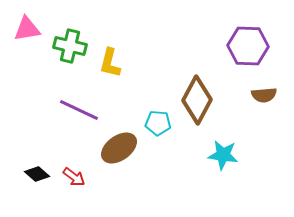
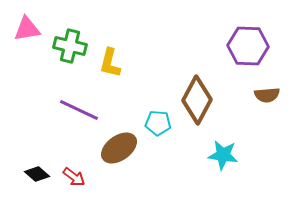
brown semicircle: moved 3 px right
